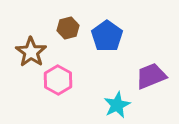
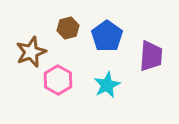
brown star: rotated 16 degrees clockwise
purple trapezoid: moved 20 px up; rotated 116 degrees clockwise
cyan star: moved 10 px left, 20 px up
